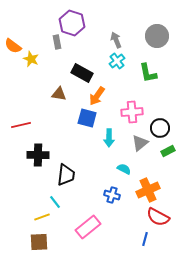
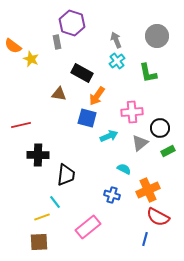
cyan arrow: moved 2 px up; rotated 114 degrees counterclockwise
